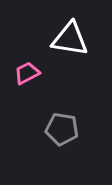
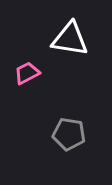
gray pentagon: moved 7 px right, 5 px down
